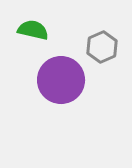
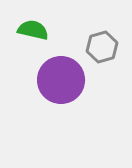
gray hexagon: rotated 8 degrees clockwise
